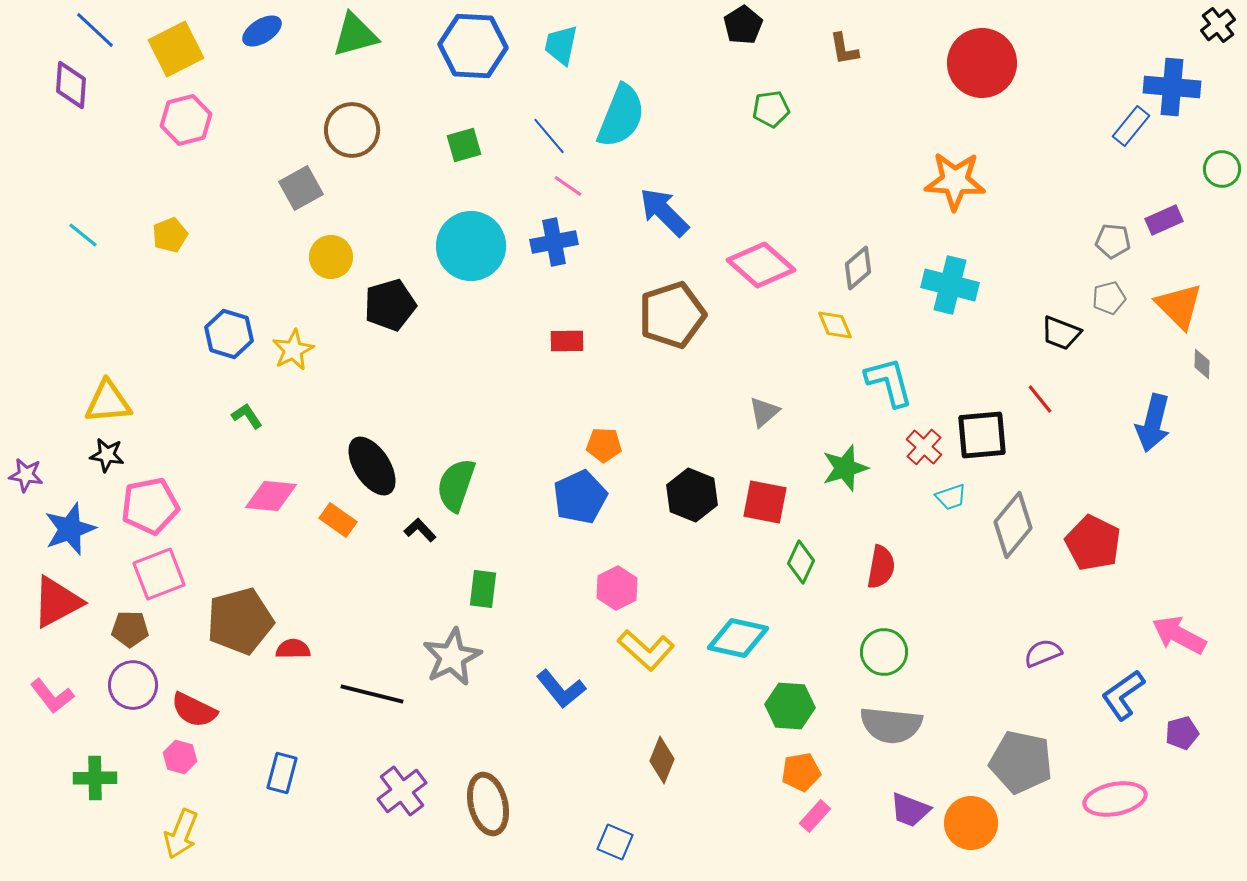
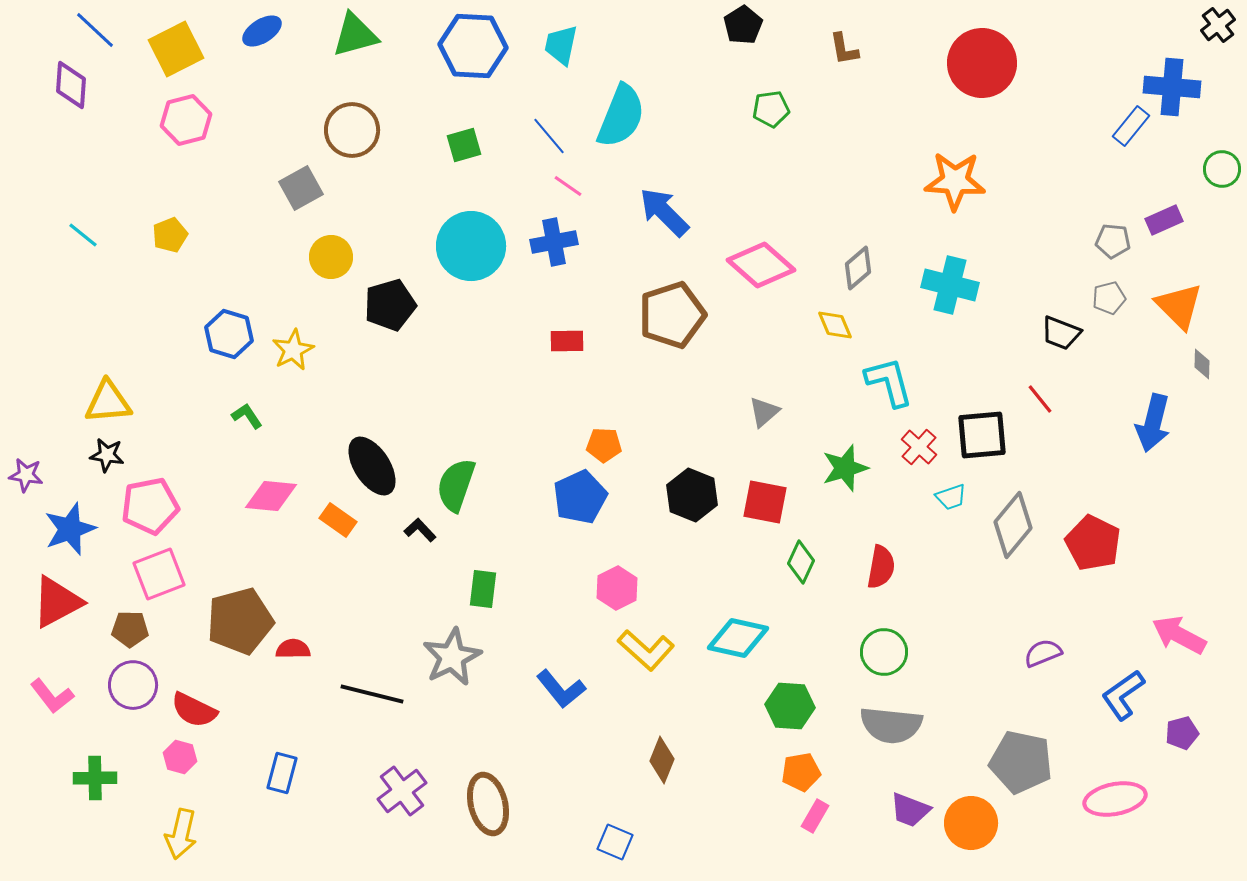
red cross at (924, 447): moved 5 px left
pink rectangle at (815, 816): rotated 12 degrees counterclockwise
yellow arrow at (181, 834): rotated 9 degrees counterclockwise
